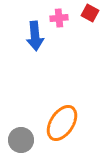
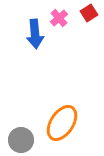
red square: moved 1 px left; rotated 30 degrees clockwise
pink cross: rotated 36 degrees counterclockwise
blue arrow: moved 2 px up
